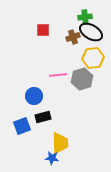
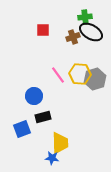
yellow hexagon: moved 13 px left, 16 px down; rotated 10 degrees clockwise
pink line: rotated 60 degrees clockwise
gray hexagon: moved 13 px right
blue square: moved 3 px down
